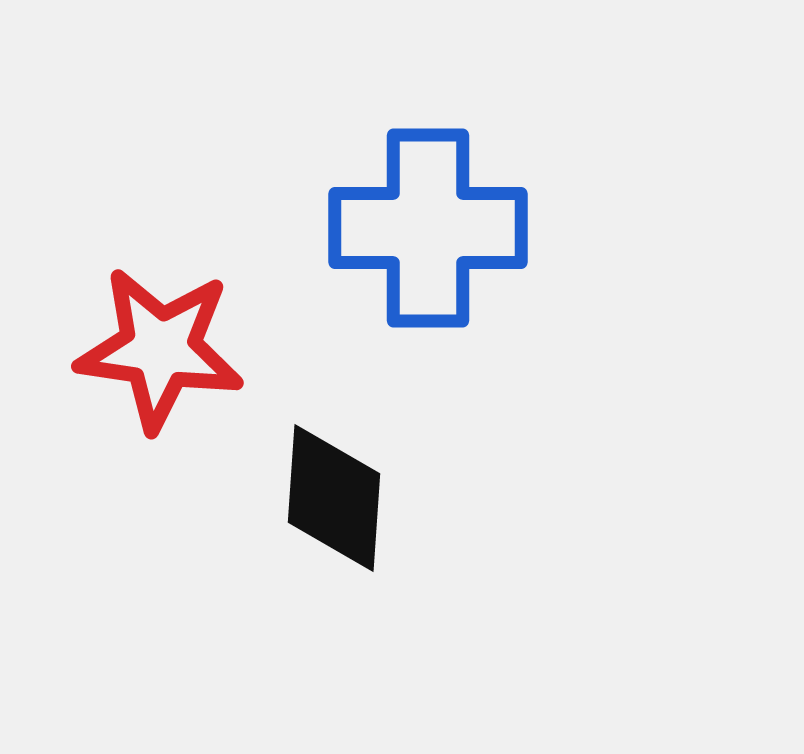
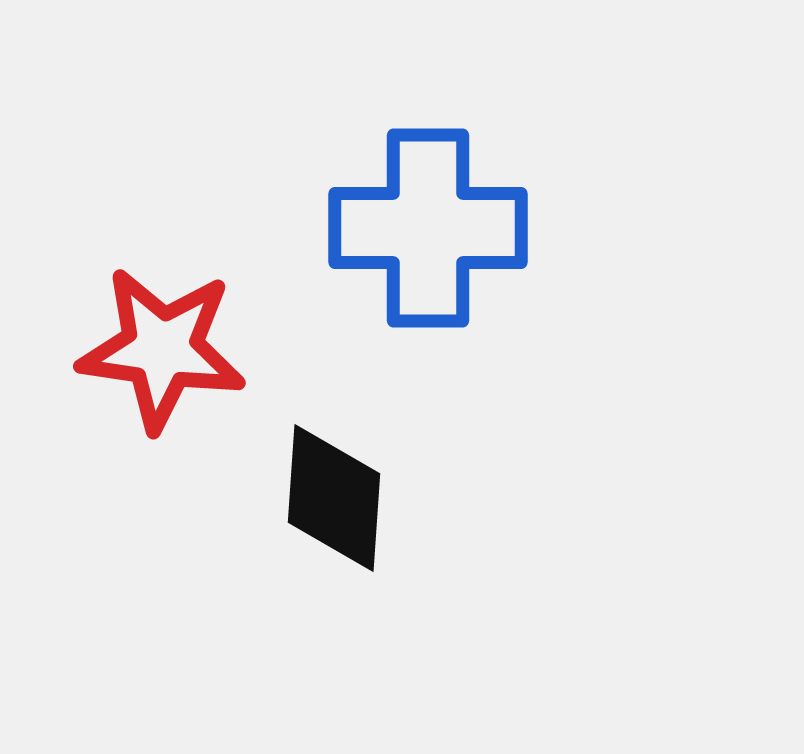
red star: moved 2 px right
